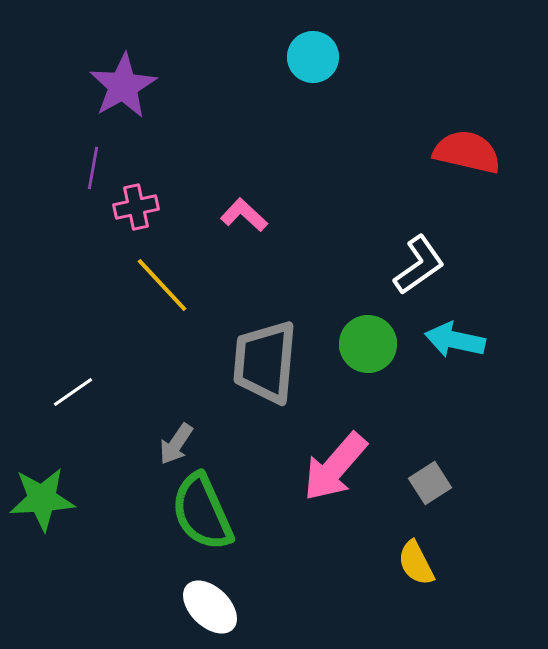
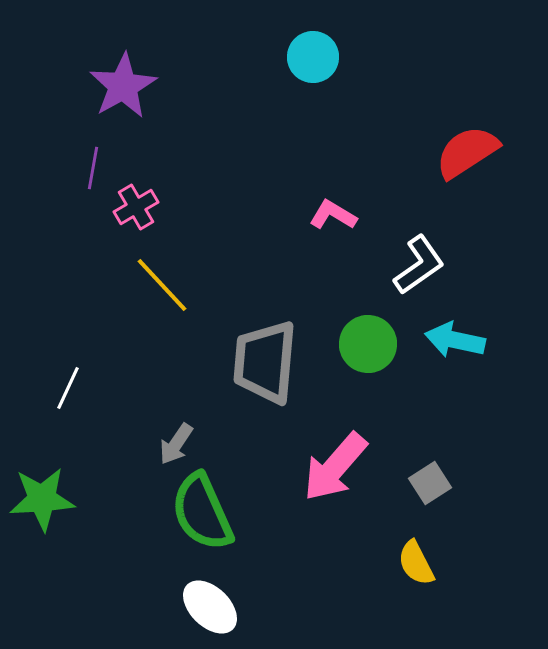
red semicircle: rotated 46 degrees counterclockwise
pink cross: rotated 18 degrees counterclockwise
pink L-shape: moved 89 px right; rotated 12 degrees counterclockwise
white line: moved 5 px left, 4 px up; rotated 30 degrees counterclockwise
